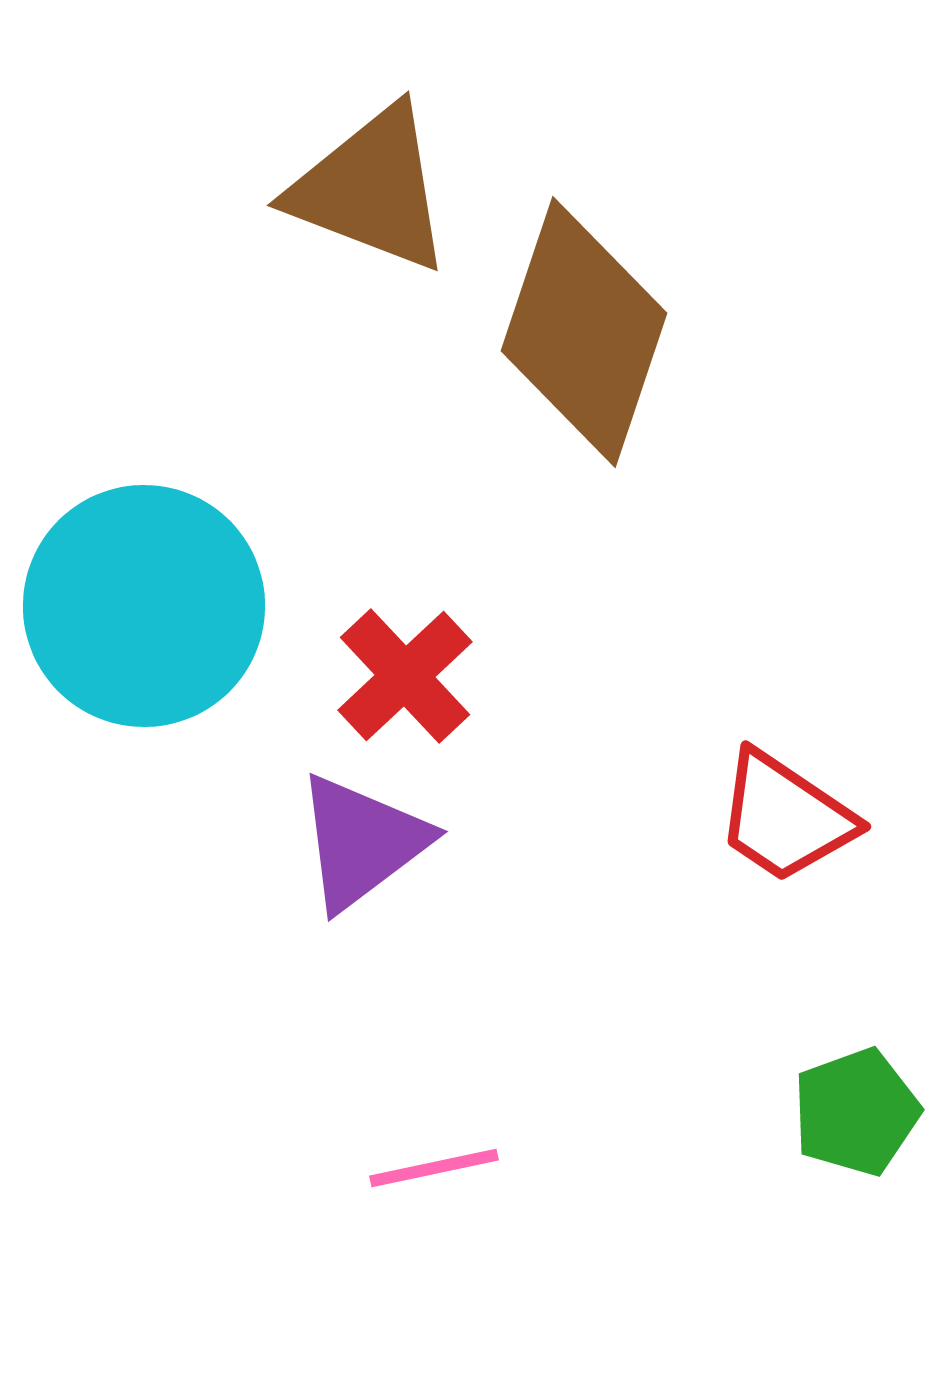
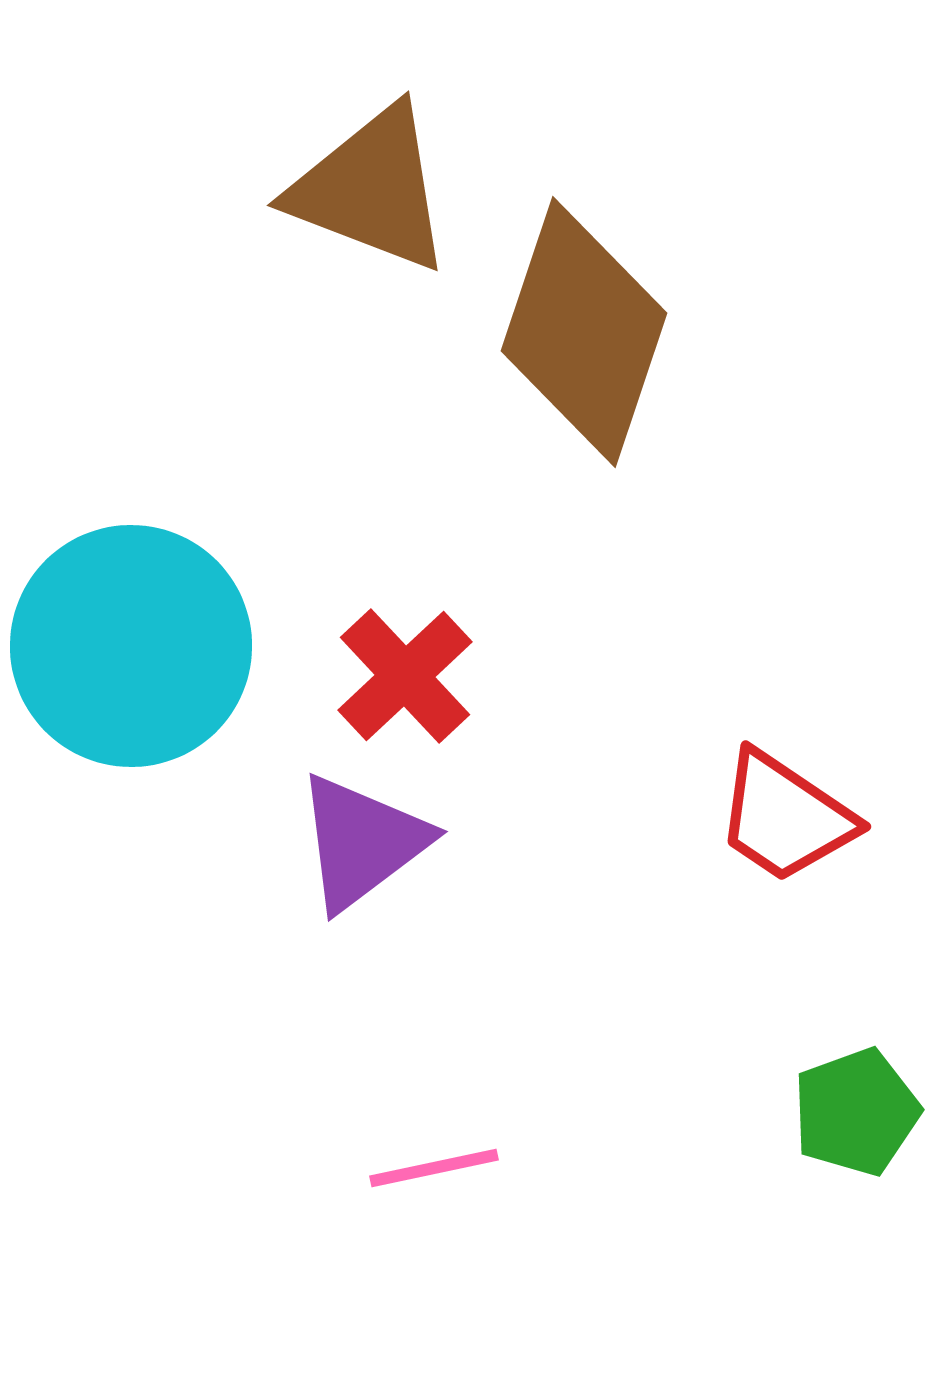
cyan circle: moved 13 px left, 40 px down
